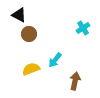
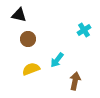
black triangle: rotated 14 degrees counterclockwise
cyan cross: moved 1 px right, 2 px down
brown circle: moved 1 px left, 5 px down
cyan arrow: moved 2 px right
